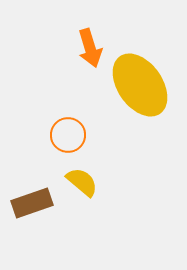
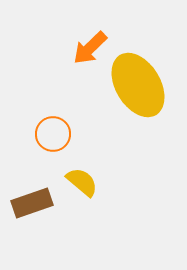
orange arrow: rotated 63 degrees clockwise
yellow ellipse: moved 2 px left; rotated 4 degrees clockwise
orange circle: moved 15 px left, 1 px up
